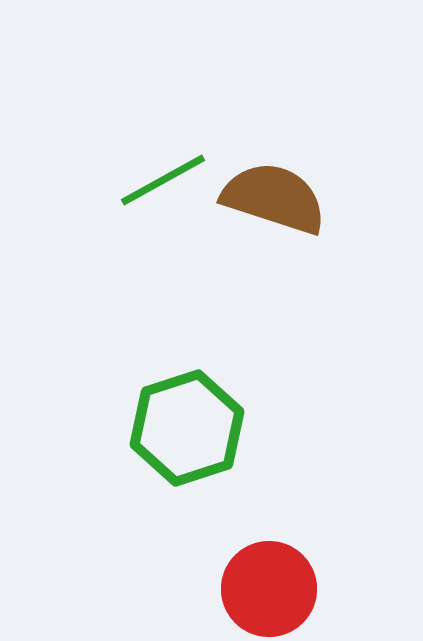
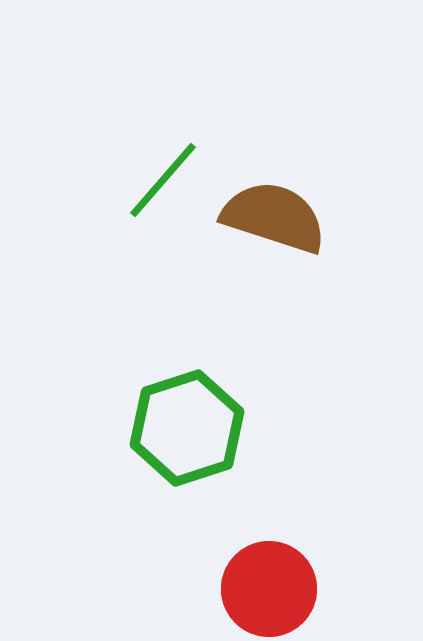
green line: rotated 20 degrees counterclockwise
brown semicircle: moved 19 px down
